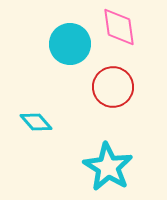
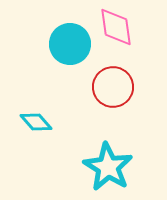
pink diamond: moved 3 px left
